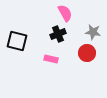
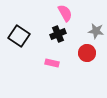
gray star: moved 3 px right, 1 px up
black square: moved 2 px right, 5 px up; rotated 20 degrees clockwise
pink rectangle: moved 1 px right, 4 px down
